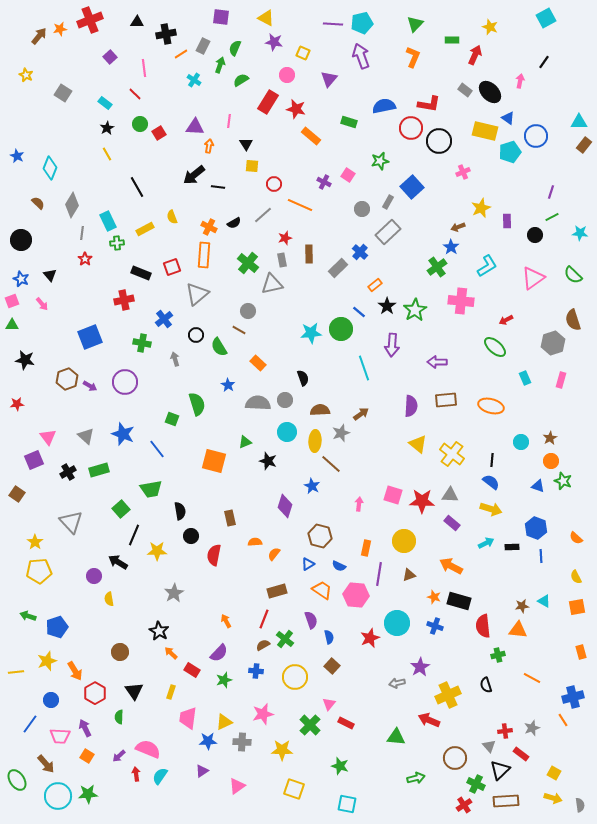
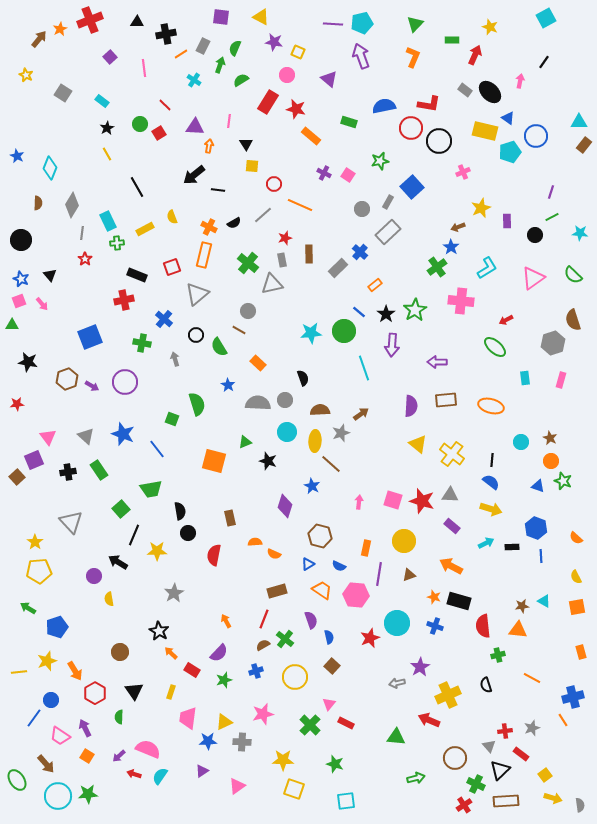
yellow triangle at (266, 18): moved 5 px left, 1 px up
orange star at (60, 29): rotated 16 degrees counterclockwise
brown arrow at (39, 36): moved 3 px down
yellow square at (303, 53): moved 5 px left, 1 px up
purple triangle at (329, 79): rotated 30 degrees counterclockwise
red line at (135, 94): moved 30 px right, 11 px down
cyan rectangle at (105, 103): moved 3 px left, 2 px up
purple cross at (324, 182): moved 9 px up
black line at (218, 187): moved 3 px down
brown semicircle at (38, 203): rotated 48 degrees clockwise
orange rectangle at (204, 255): rotated 10 degrees clockwise
cyan L-shape at (487, 266): moved 2 px down
black rectangle at (141, 273): moved 4 px left, 2 px down
pink square at (12, 301): moved 7 px right
black star at (387, 306): moved 1 px left, 8 px down
blue cross at (164, 319): rotated 12 degrees counterclockwise
green circle at (341, 329): moved 3 px right, 2 px down
black star at (25, 360): moved 3 px right, 2 px down
cyan rectangle at (525, 378): rotated 16 degrees clockwise
purple arrow at (90, 386): moved 2 px right
brown star at (550, 438): rotated 16 degrees counterclockwise
green rectangle at (99, 470): rotated 72 degrees clockwise
black cross at (68, 472): rotated 21 degrees clockwise
brown square at (17, 494): moved 17 px up; rotated 14 degrees clockwise
pink square at (393, 495): moved 5 px down
red star at (422, 501): rotated 15 degrees clockwise
pink arrow at (359, 504): moved 2 px up
purple rectangle at (452, 523): moved 3 px down
black circle at (191, 536): moved 3 px left, 3 px up
orange semicircle at (274, 554): rotated 104 degrees counterclockwise
green arrow at (28, 616): moved 8 px up; rotated 14 degrees clockwise
blue cross at (256, 671): rotated 24 degrees counterclockwise
yellow line at (16, 672): moved 3 px right
blue line at (30, 724): moved 4 px right, 6 px up
pink trapezoid at (60, 736): rotated 30 degrees clockwise
yellow star at (282, 750): moved 1 px right, 10 px down
green star at (340, 766): moved 5 px left, 2 px up
yellow square at (554, 773): moved 9 px left, 2 px down; rotated 24 degrees clockwise
red arrow at (136, 774): moved 2 px left; rotated 64 degrees counterclockwise
cyan square at (347, 804): moved 1 px left, 3 px up; rotated 18 degrees counterclockwise
